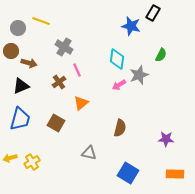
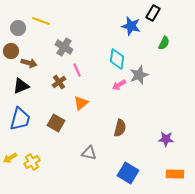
green semicircle: moved 3 px right, 12 px up
yellow arrow: rotated 16 degrees counterclockwise
